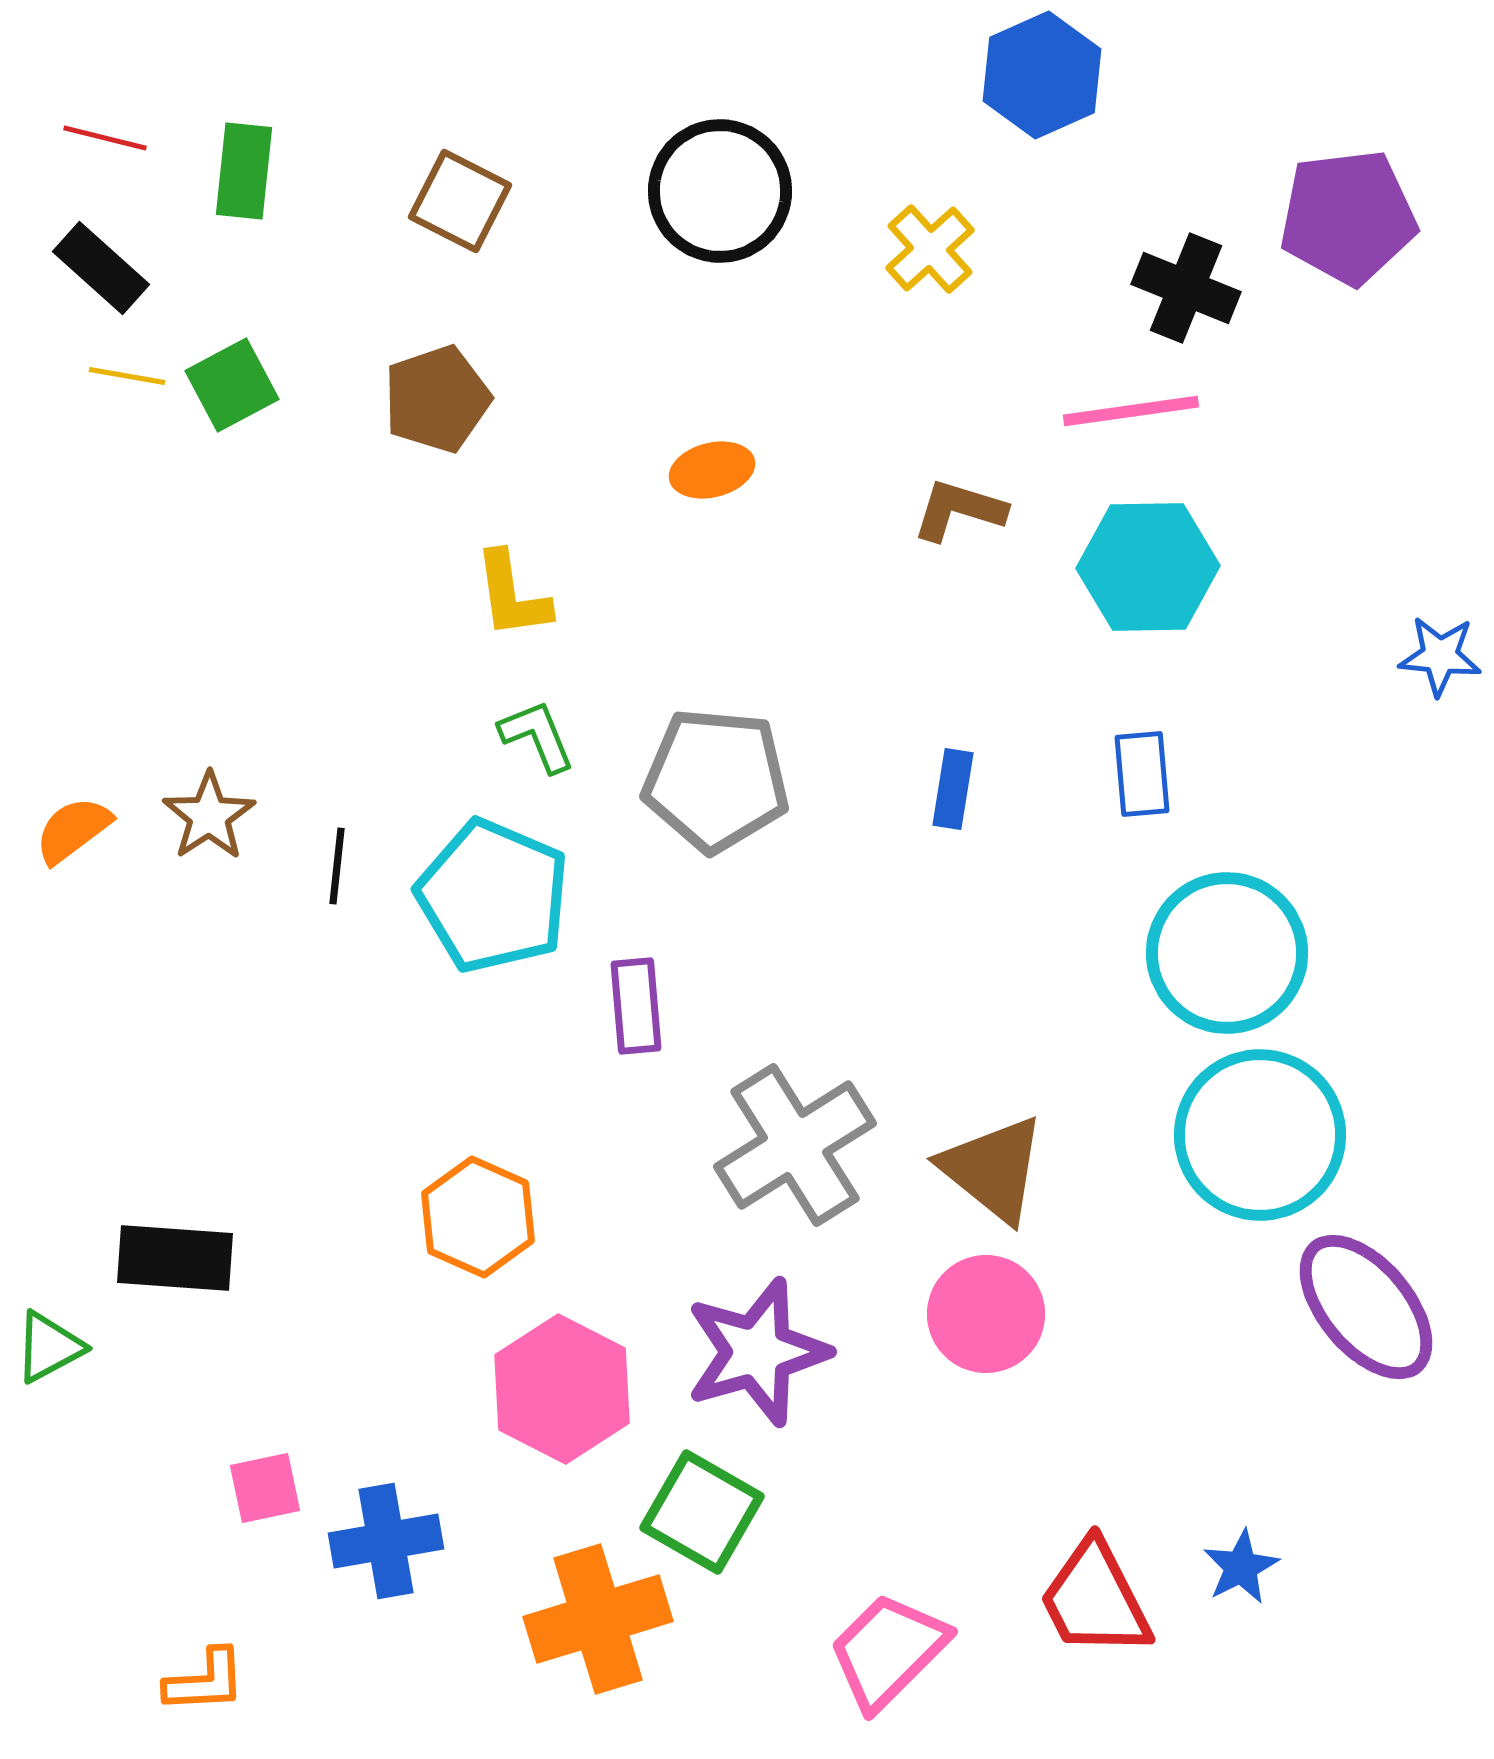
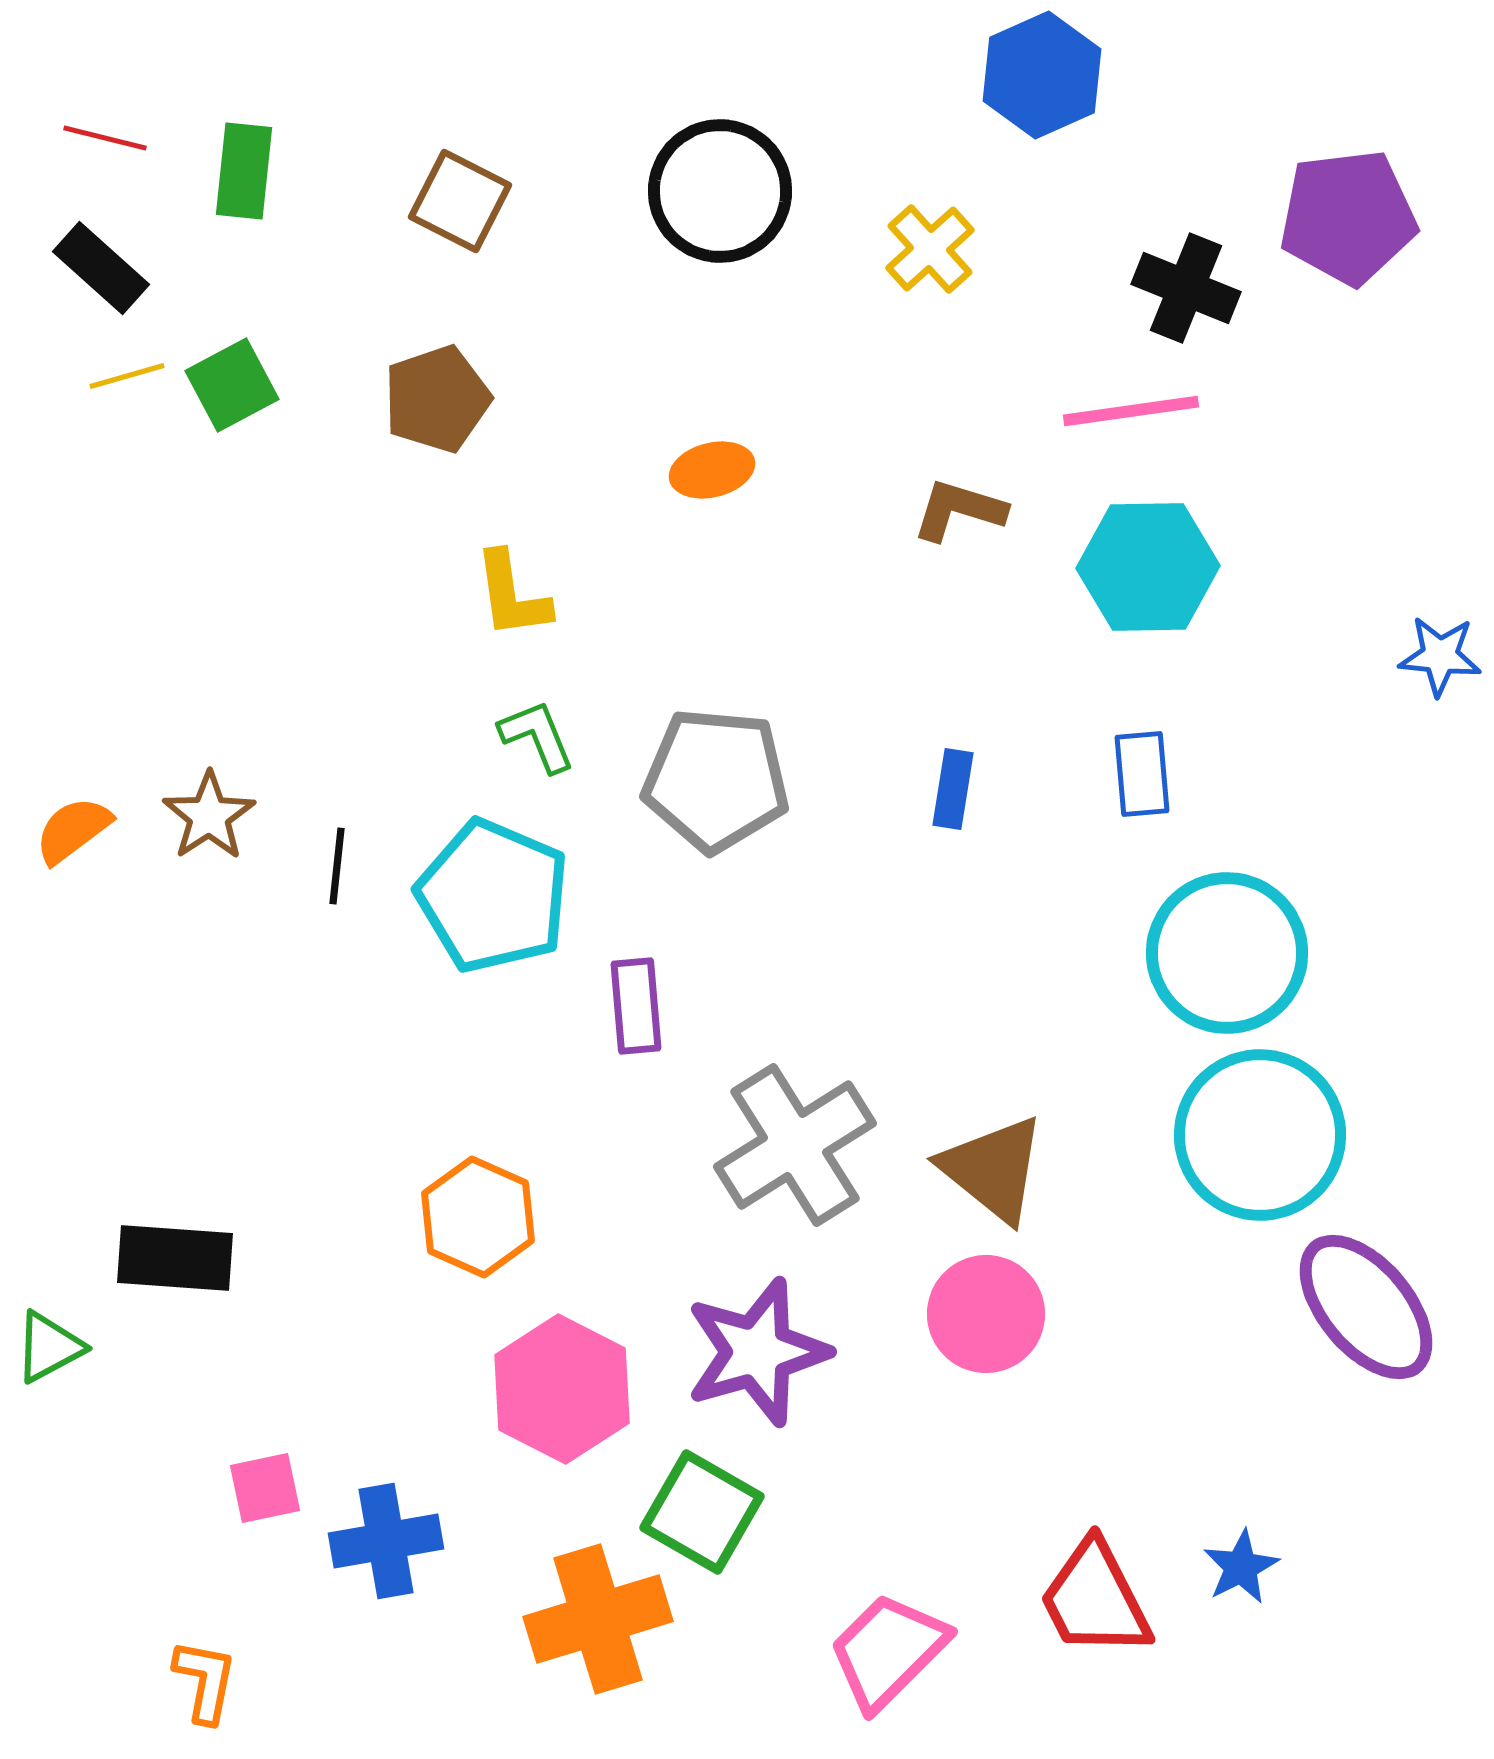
yellow line at (127, 376): rotated 26 degrees counterclockwise
orange L-shape at (205, 1681): rotated 76 degrees counterclockwise
